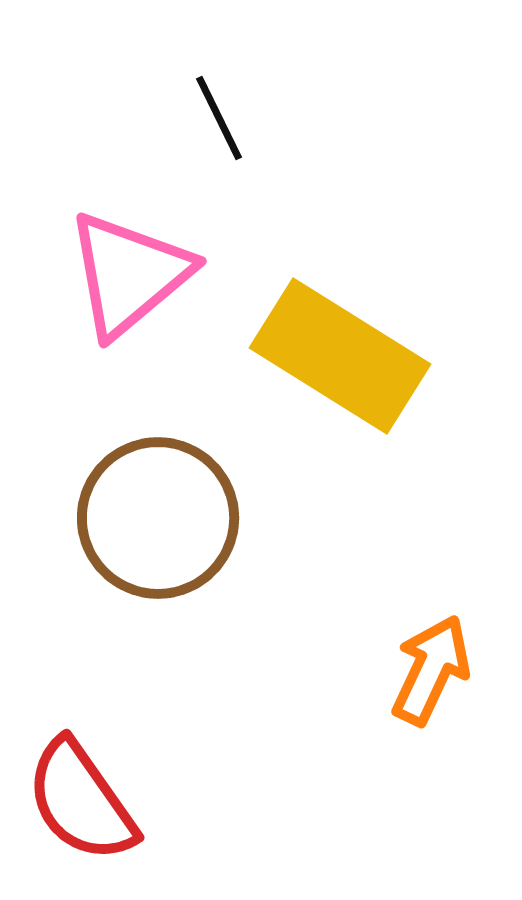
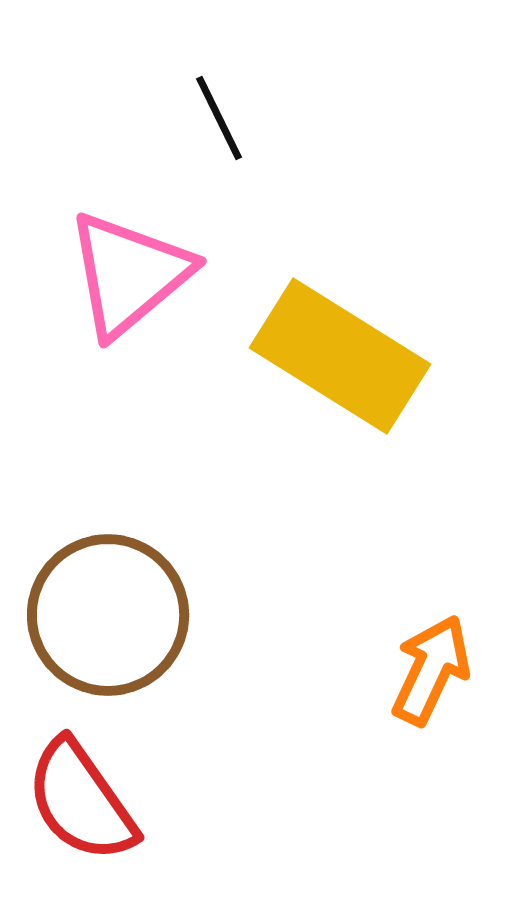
brown circle: moved 50 px left, 97 px down
